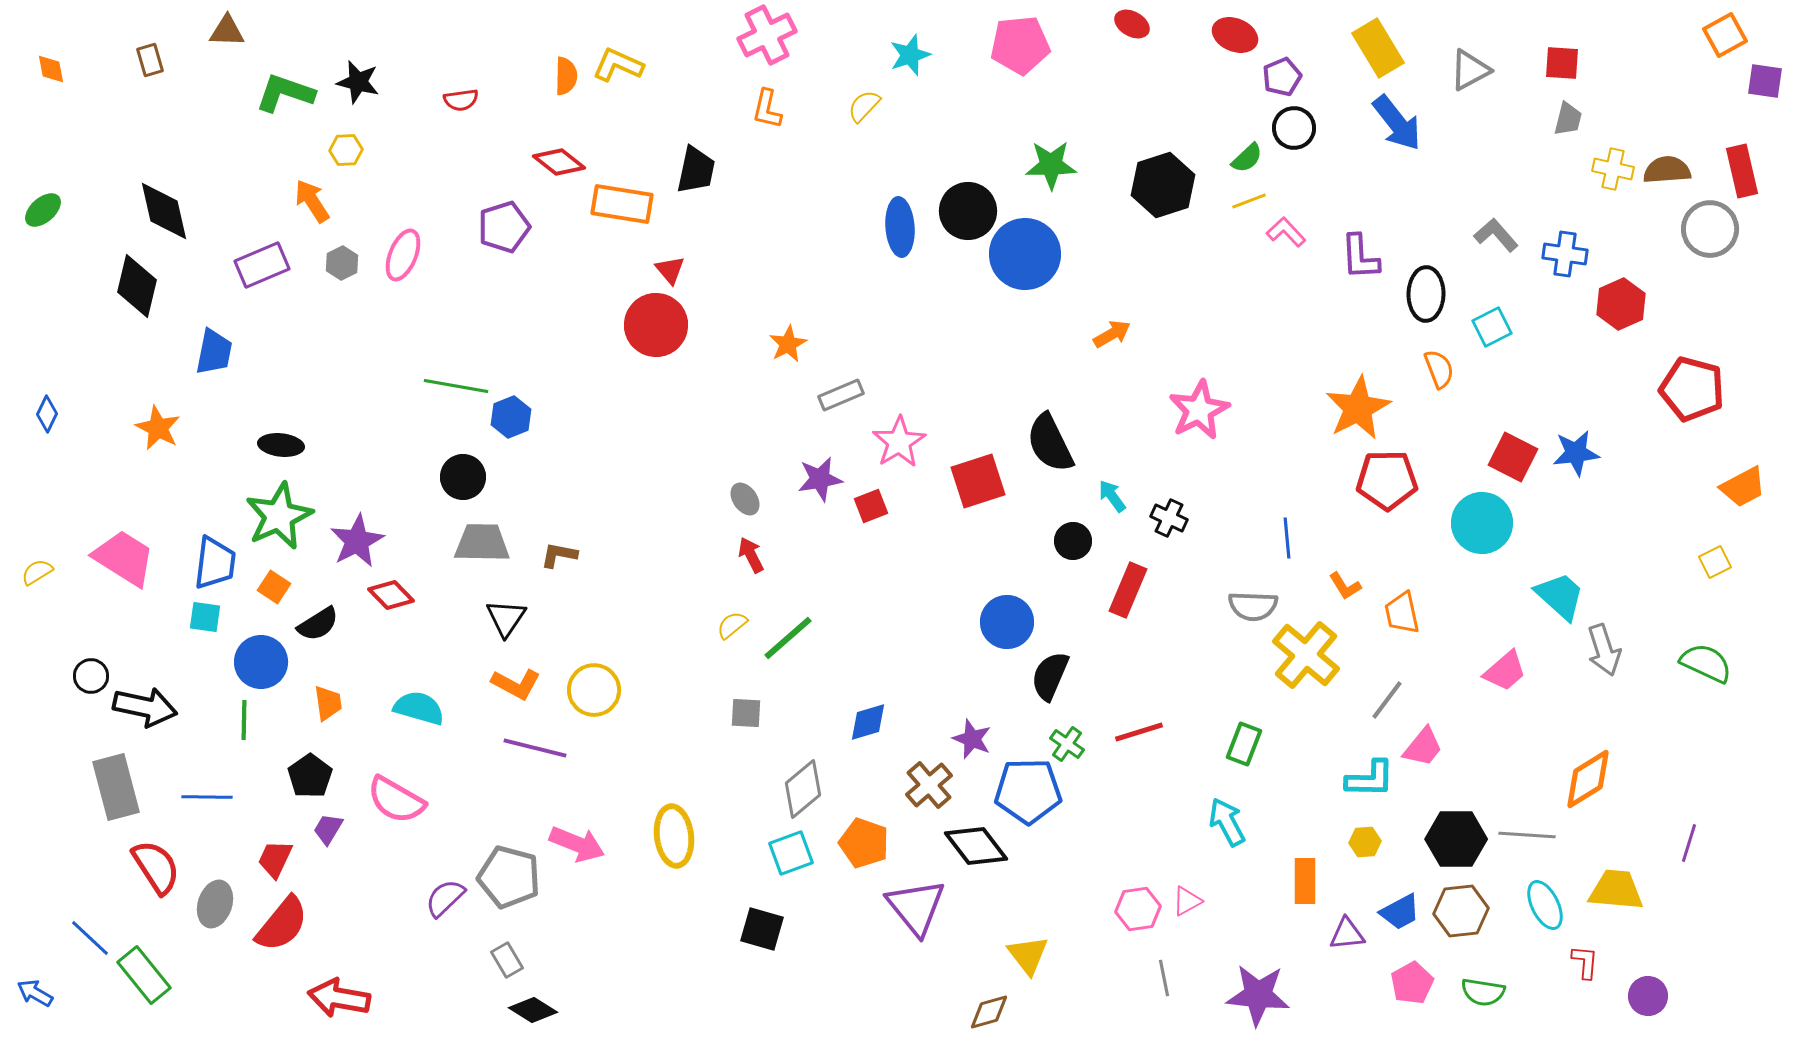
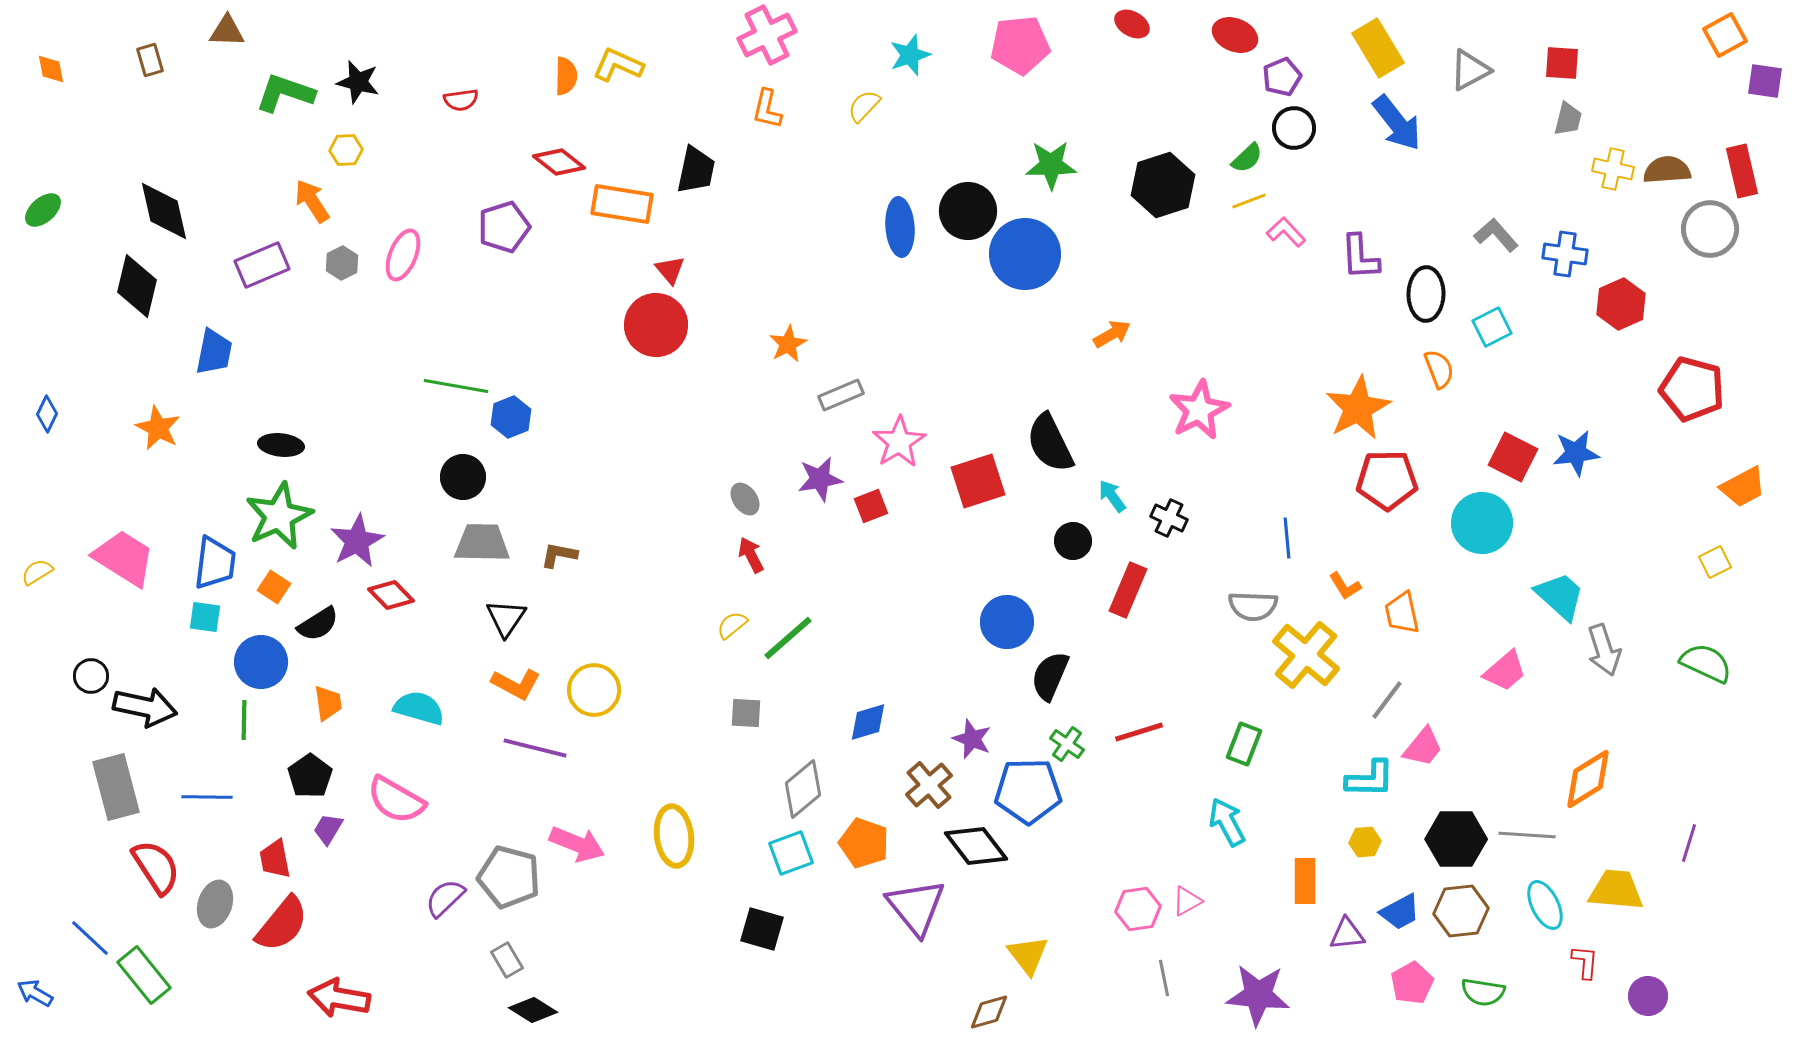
red trapezoid at (275, 859): rotated 36 degrees counterclockwise
